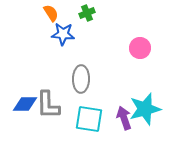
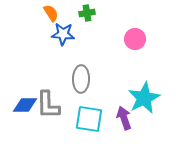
green cross: rotated 14 degrees clockwise
pink circle: moved 5 px left, 9 px up
blue diamond: moved 1 px down
cyan star: moved 1 px left, 11 px up; rotated 12 degrees counterclockwise
